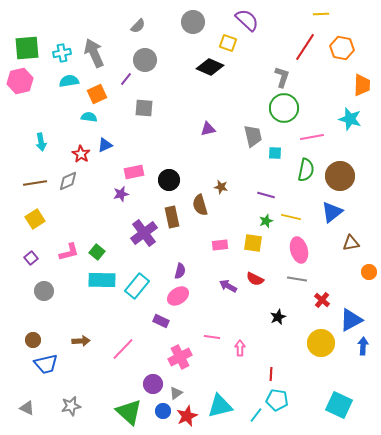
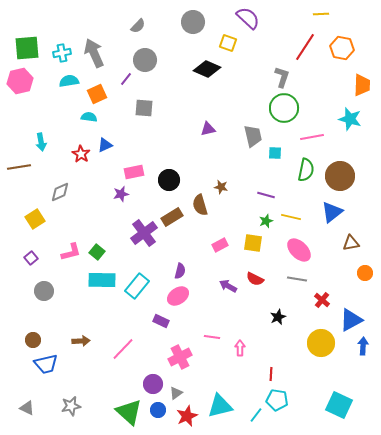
purple semicircle at (247, 20): moved 1 px right, 2 px up
black diamond at (210, 67): moved 3 px left, 2 px down
gray diamond at (68, 181): moved 8 px left, 11 px down
brown line at (35, 183): moved 16 px left, 16 px up
brown rectangle at (172, 217): rotated 70 degrees clockwise
pink rectangle at (220, 245): rotated 21 degrees counterclockwise
pink ellipse at (299, 250): rotated 30 degrees counterclockwise
pink L-shape at (69, 252): moved 2 px right
orange circle at (369, 272): moved 4 px left, 1 px down
blue circle at (163, 411): moved 5 px left, 1 px up
